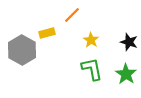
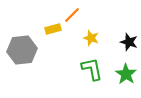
yellow rectangle: moved 6 px right, 4 px up
yellow star: moved 2 px up; rotated 14 degrees counterclockwise
gray hexagon: rotated 24 degrees clockwise
